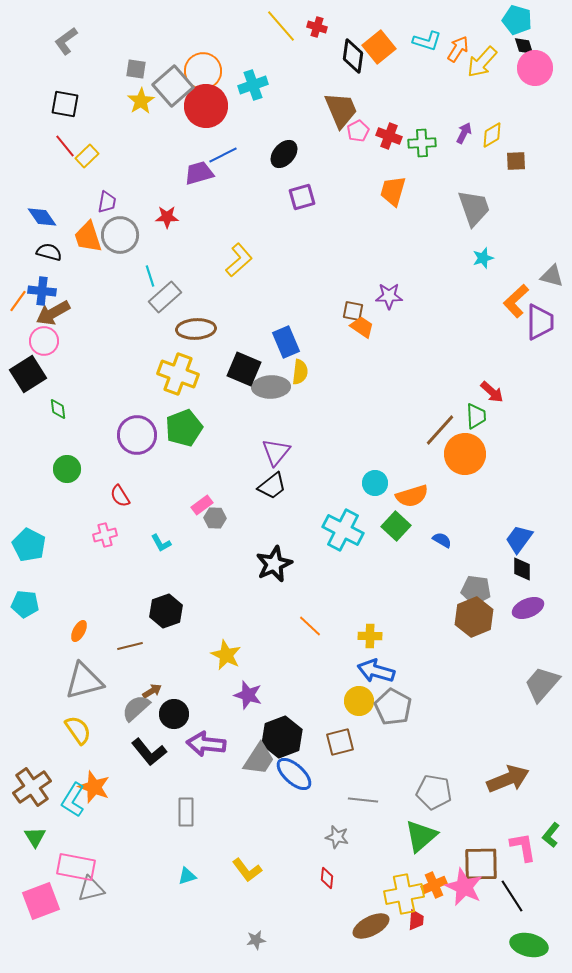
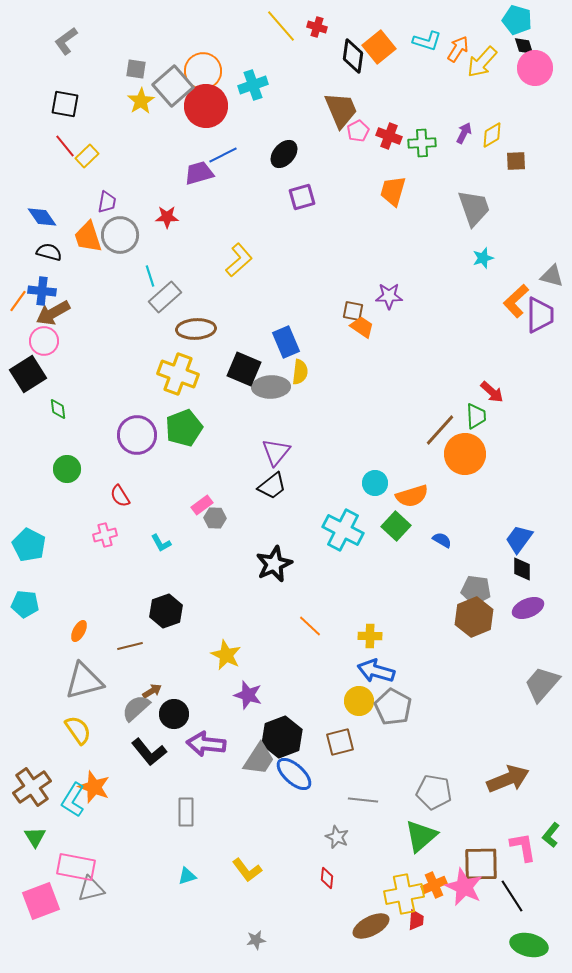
purple trapezoid at (540, 322): moved 7 px up
gray star at (337, 837): rotated 10 degrees clockwise
